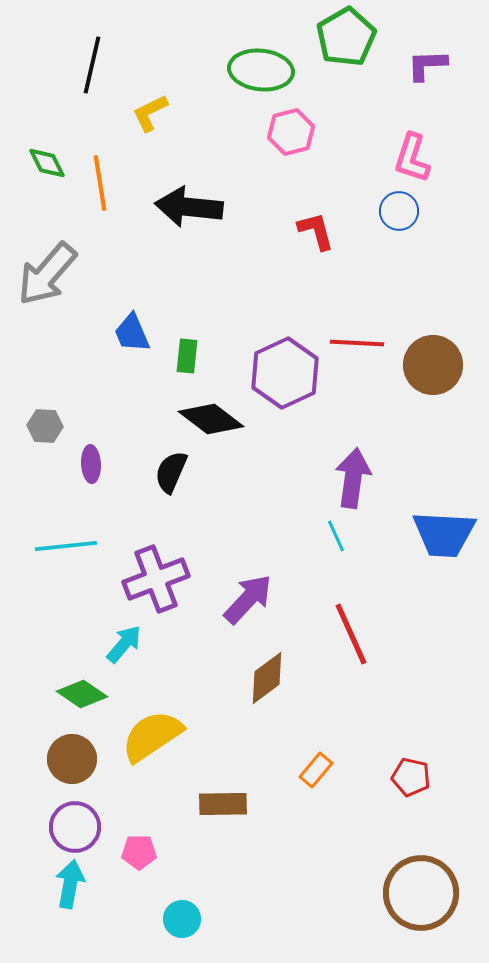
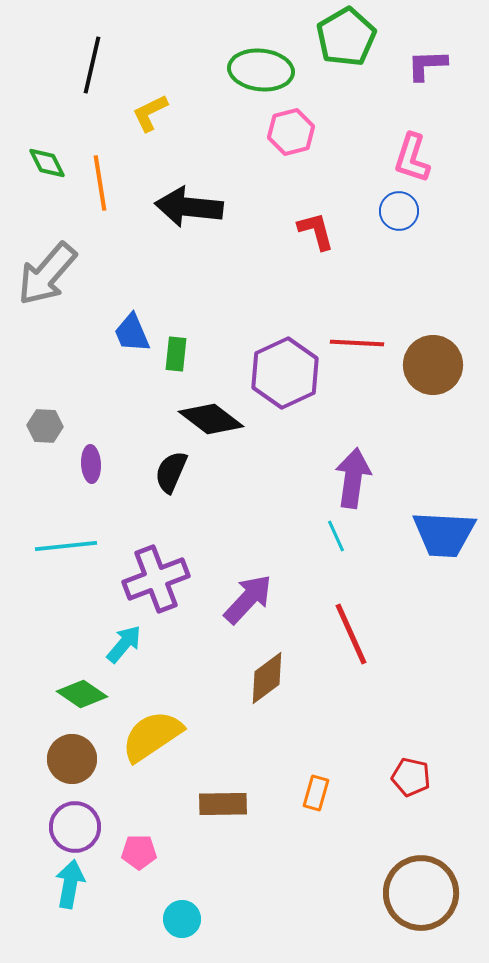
green rectangle at (187, 356): moved 11 px left, 2 px up
orange rectangle at (316, 770): moved 23 px down; rotated 24 degrees counterclockwise
